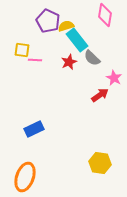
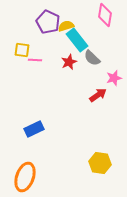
purple pentagon: moved 1 px down
pink star: rotated 28 degrees clockwise
red arrow: moved 2 px left
